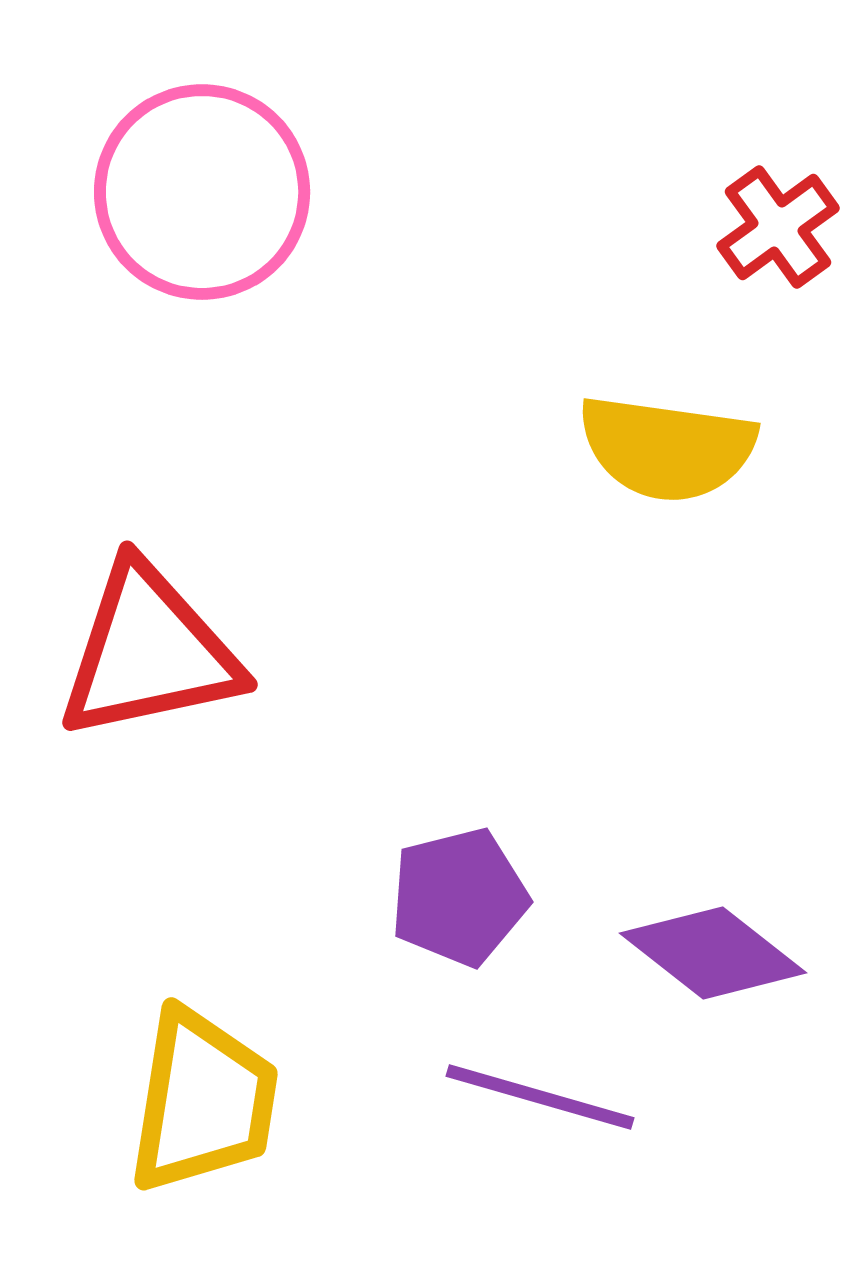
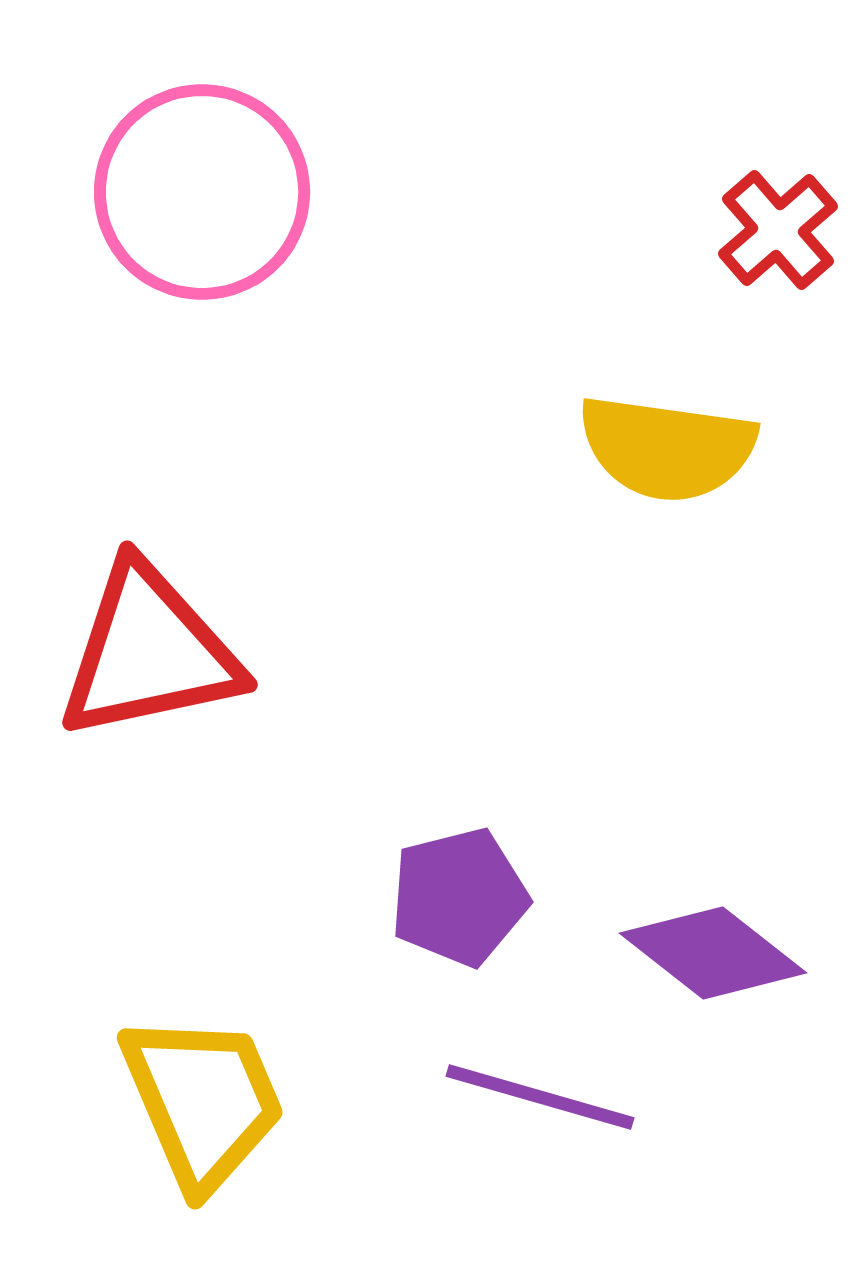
red cross: moved 3 px down; rotated 5 degrees counterclockwise
yellow trapezoid: rotated 32 degrees counterclockwise
